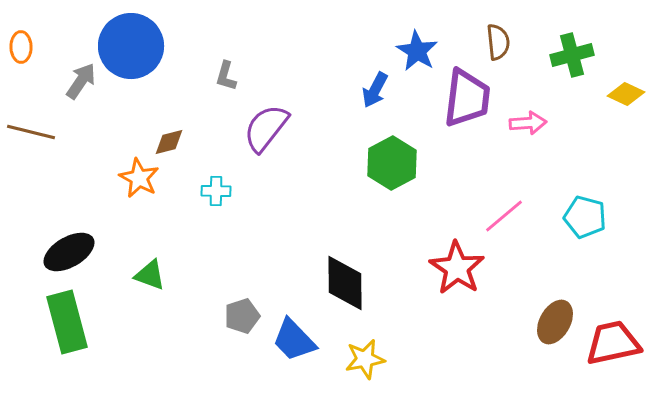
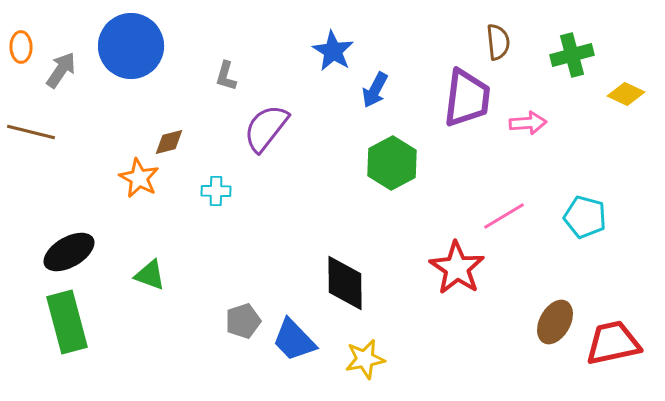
blue star: moved 84 px left
gray arrow: moved 20 px left, 11 px up
pink line: rotated 9 degrees clockwise
gray pentagon: moved 1 px right, 5 px down
